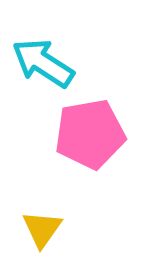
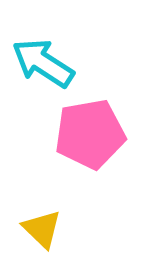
yellow triangle: rotated 21 degrees counterclockwise
